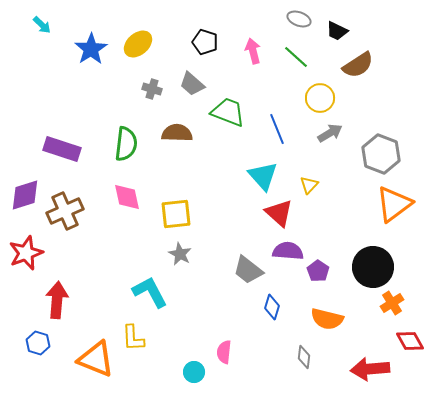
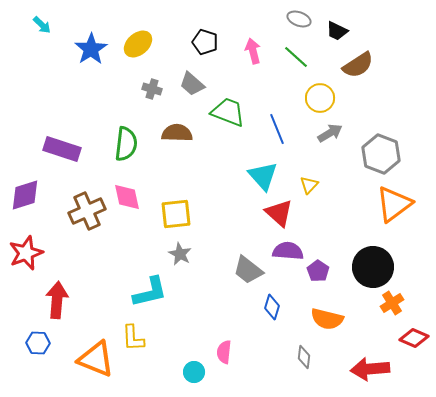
brown cross at (65, 211): moved 22 px right
cyan L-shape at (150, 292): rotated 105 degrees clockwise
red diamond at (410, 341): moved 4 px right, 3 px up; rotated 36 degrees counterclockwise
blue hexagon at (38, 343): rotated 15 degrees counterclockwise
